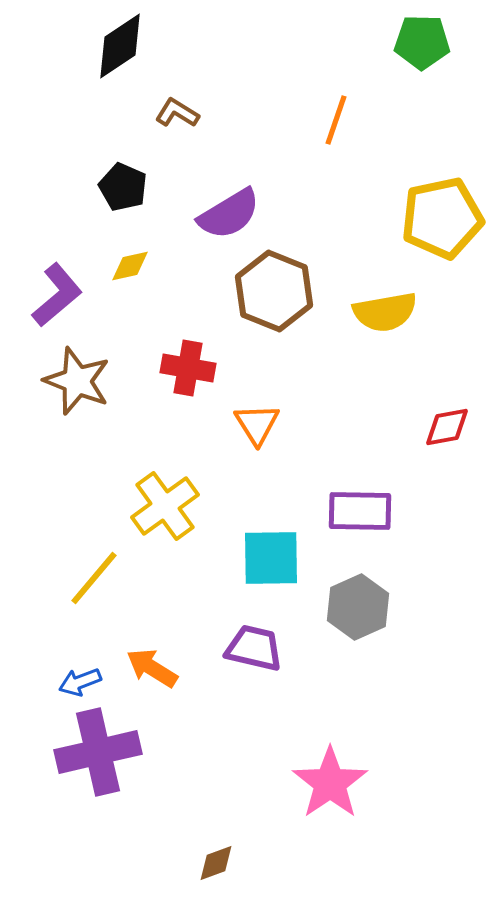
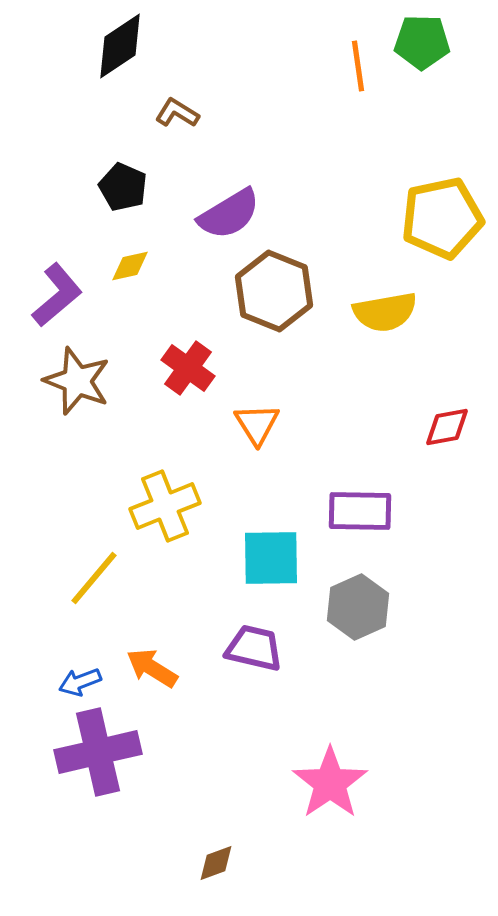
orange line: moved 22 px right, 54 px up; rotated 27 degrees counterclockwise
red cross: rotated 26 degrees clockwise
yellow cross: rotated 14 degrees clockwise
